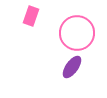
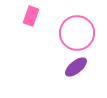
purple ellipse: moved 4 px right; rotated 15 degrees clockwise
